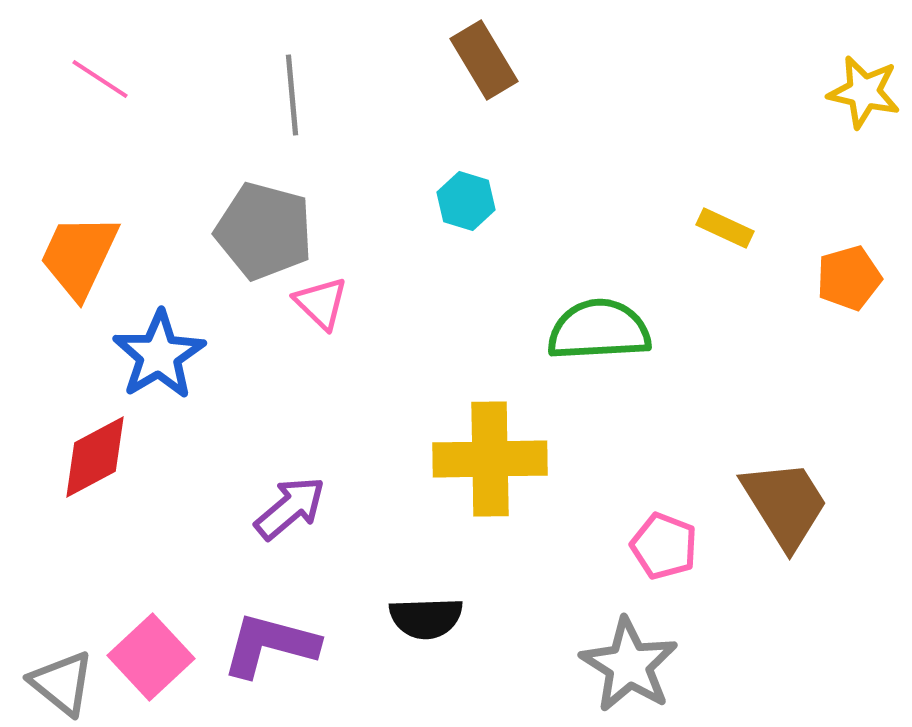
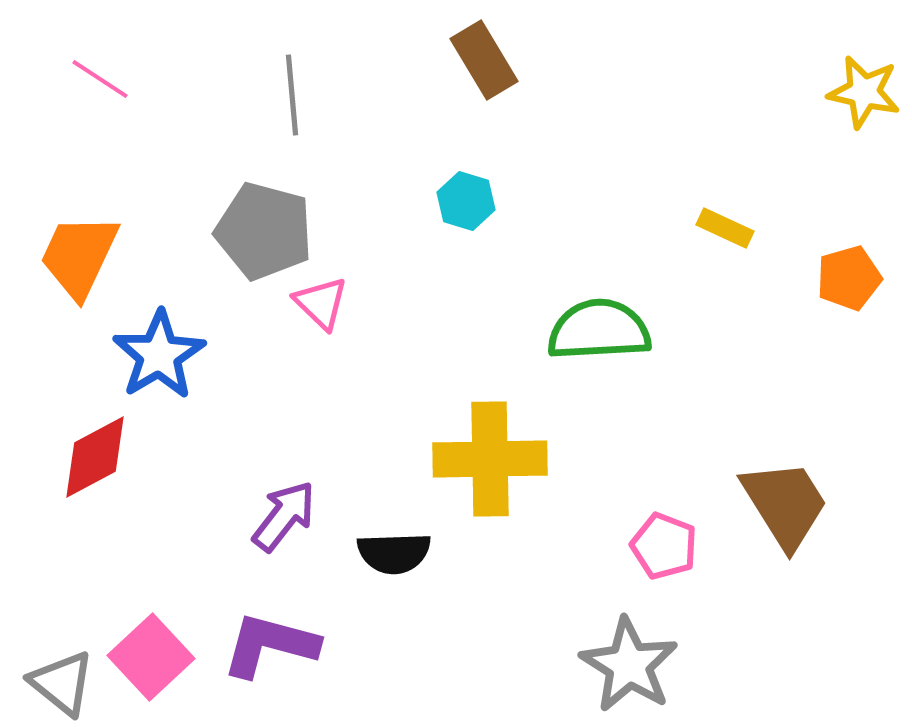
purple arrow: moved 6 px left, 8 px down; rotated 12 degrees counterclockwise
black semicircle: moved 32 px left, 65 px up
